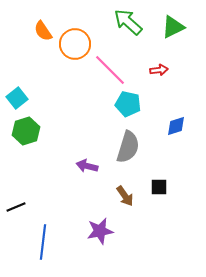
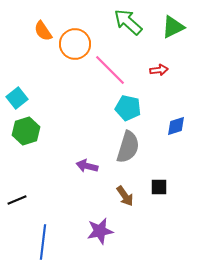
cyan pentagon: moved 4 px down
black line: moved 1 px right, 7 px up
